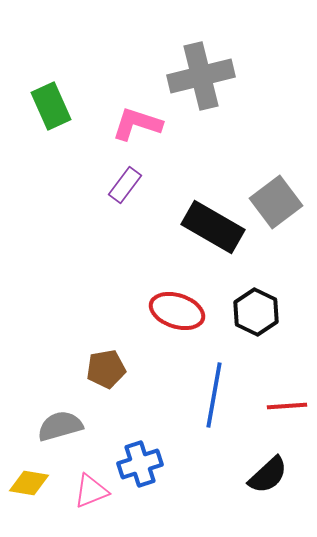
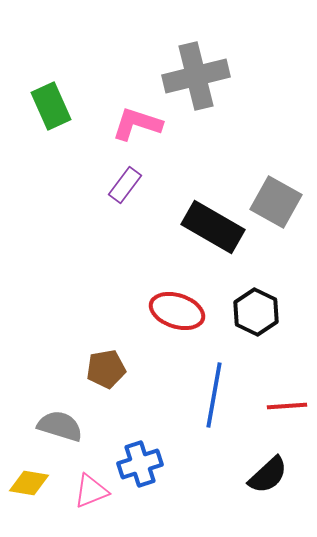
gray cross: moved 5 px left
gray square: rotated 24 degrees counterclockwise
gray semicircle: rotated 33 degrees clockwise
